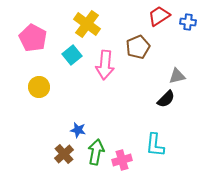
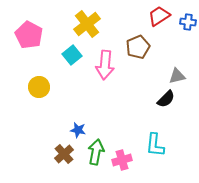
yellow cross: rotated 16 degrees clockwise
pink pentagon: moved 4 px left, 3 px up
